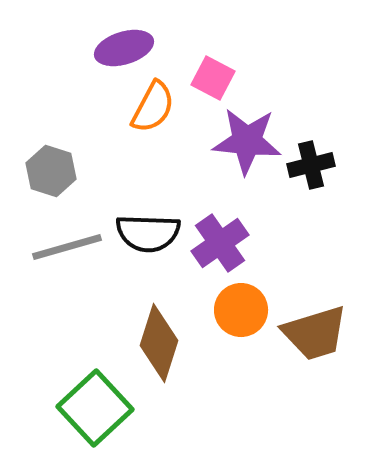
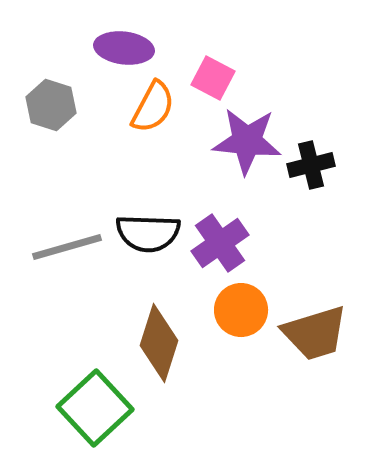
purple ellipse: rotated 24 degrees clockwise
gray hexagon: moved 66 px up
